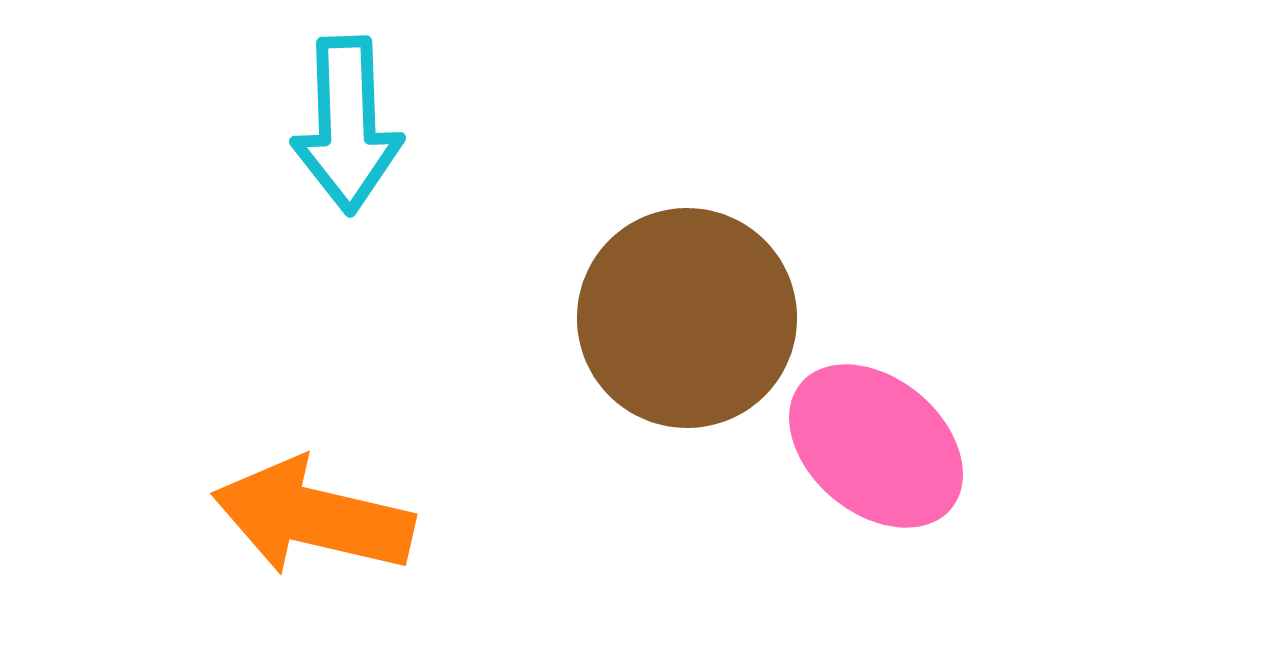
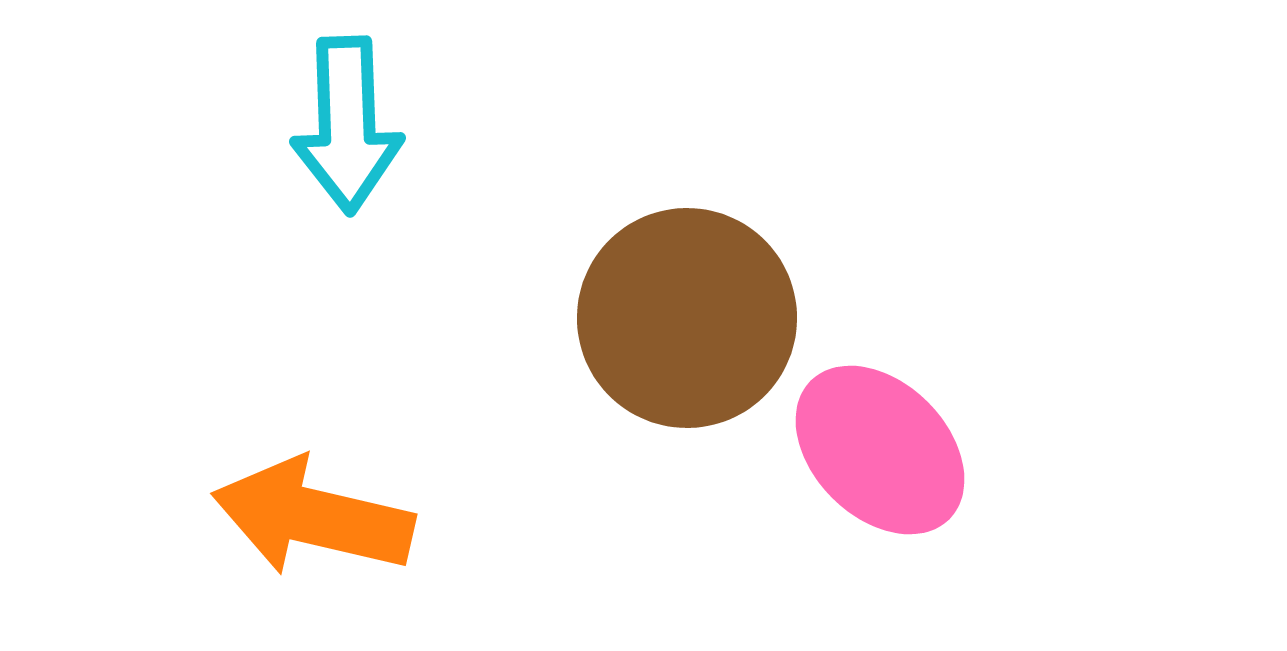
pink ellipse: moved 4 px right, 4 px down; rotated 5 degrees clockwise
